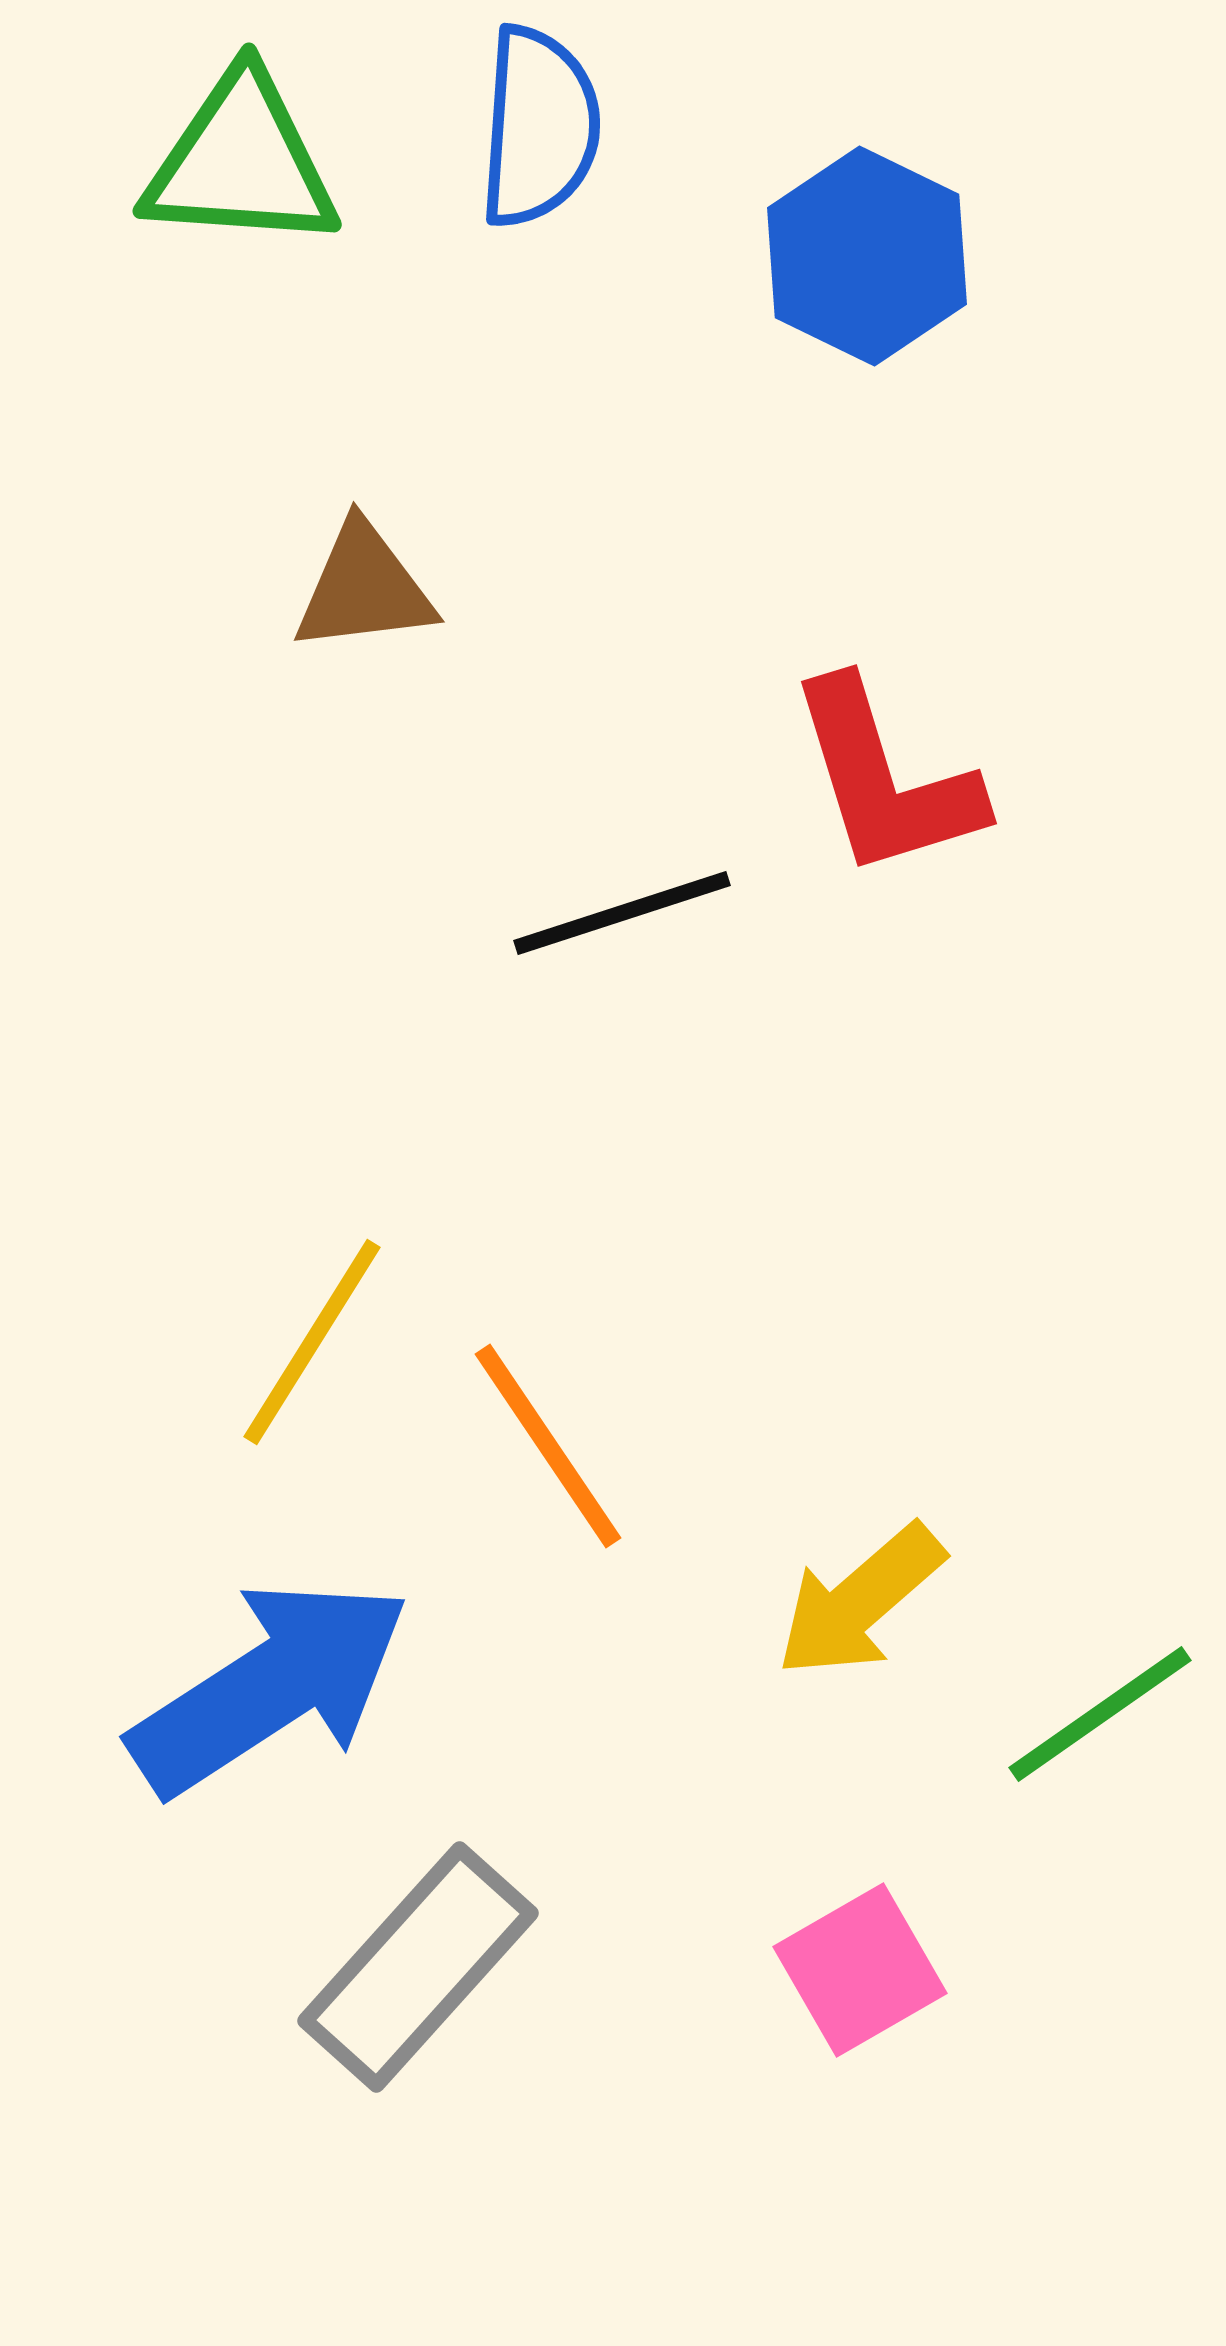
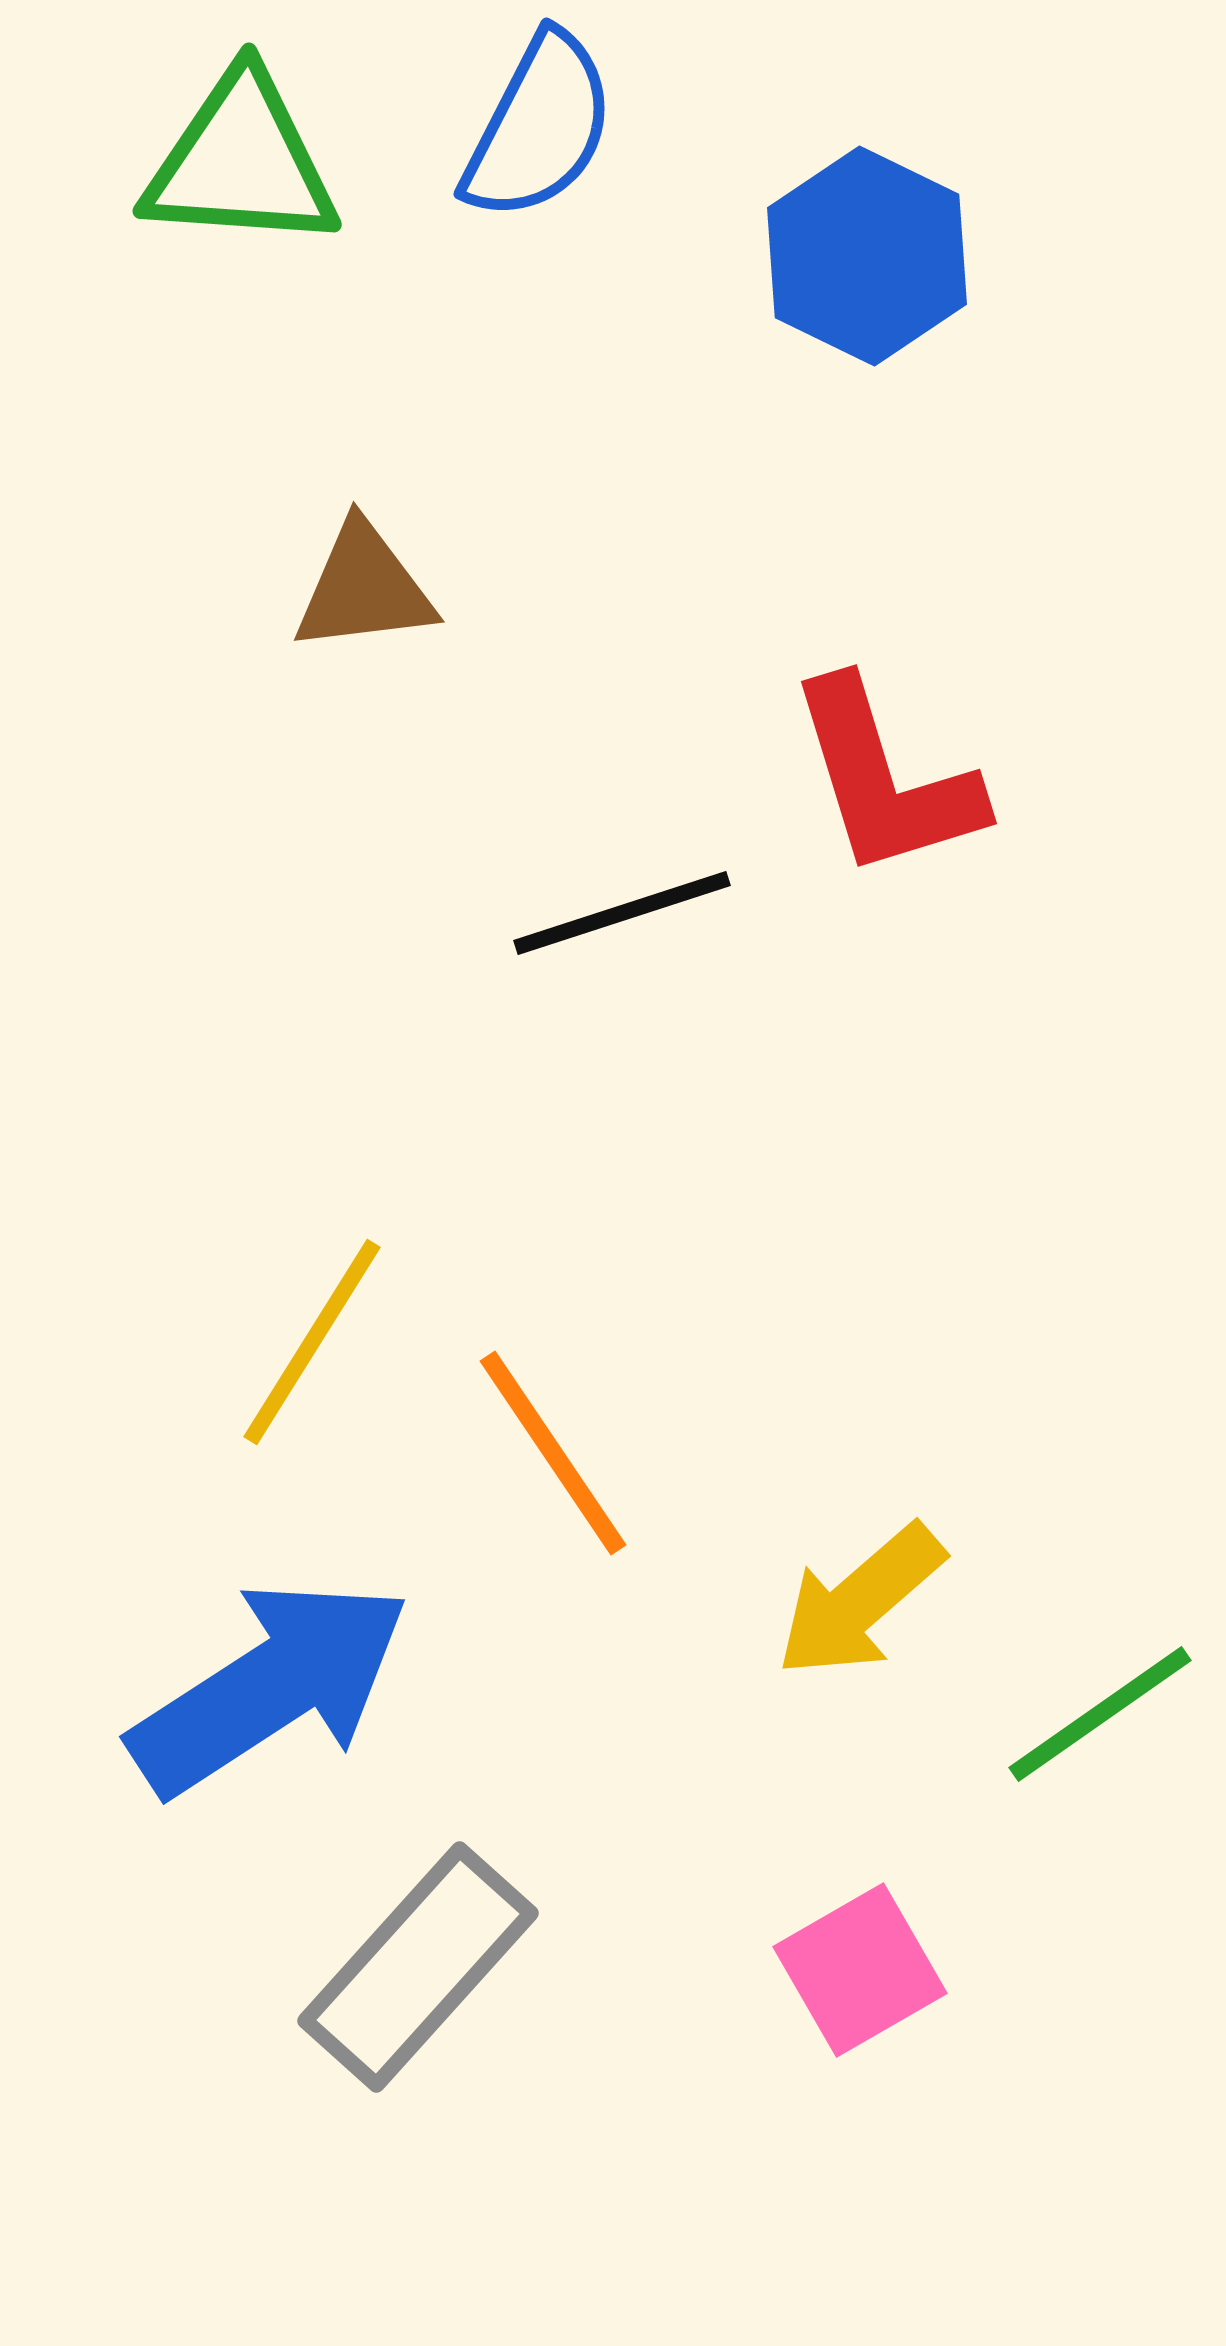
blue semicircle: rotated 23 degrees clockwise
orange line: moved 5 px right, 7 px down
